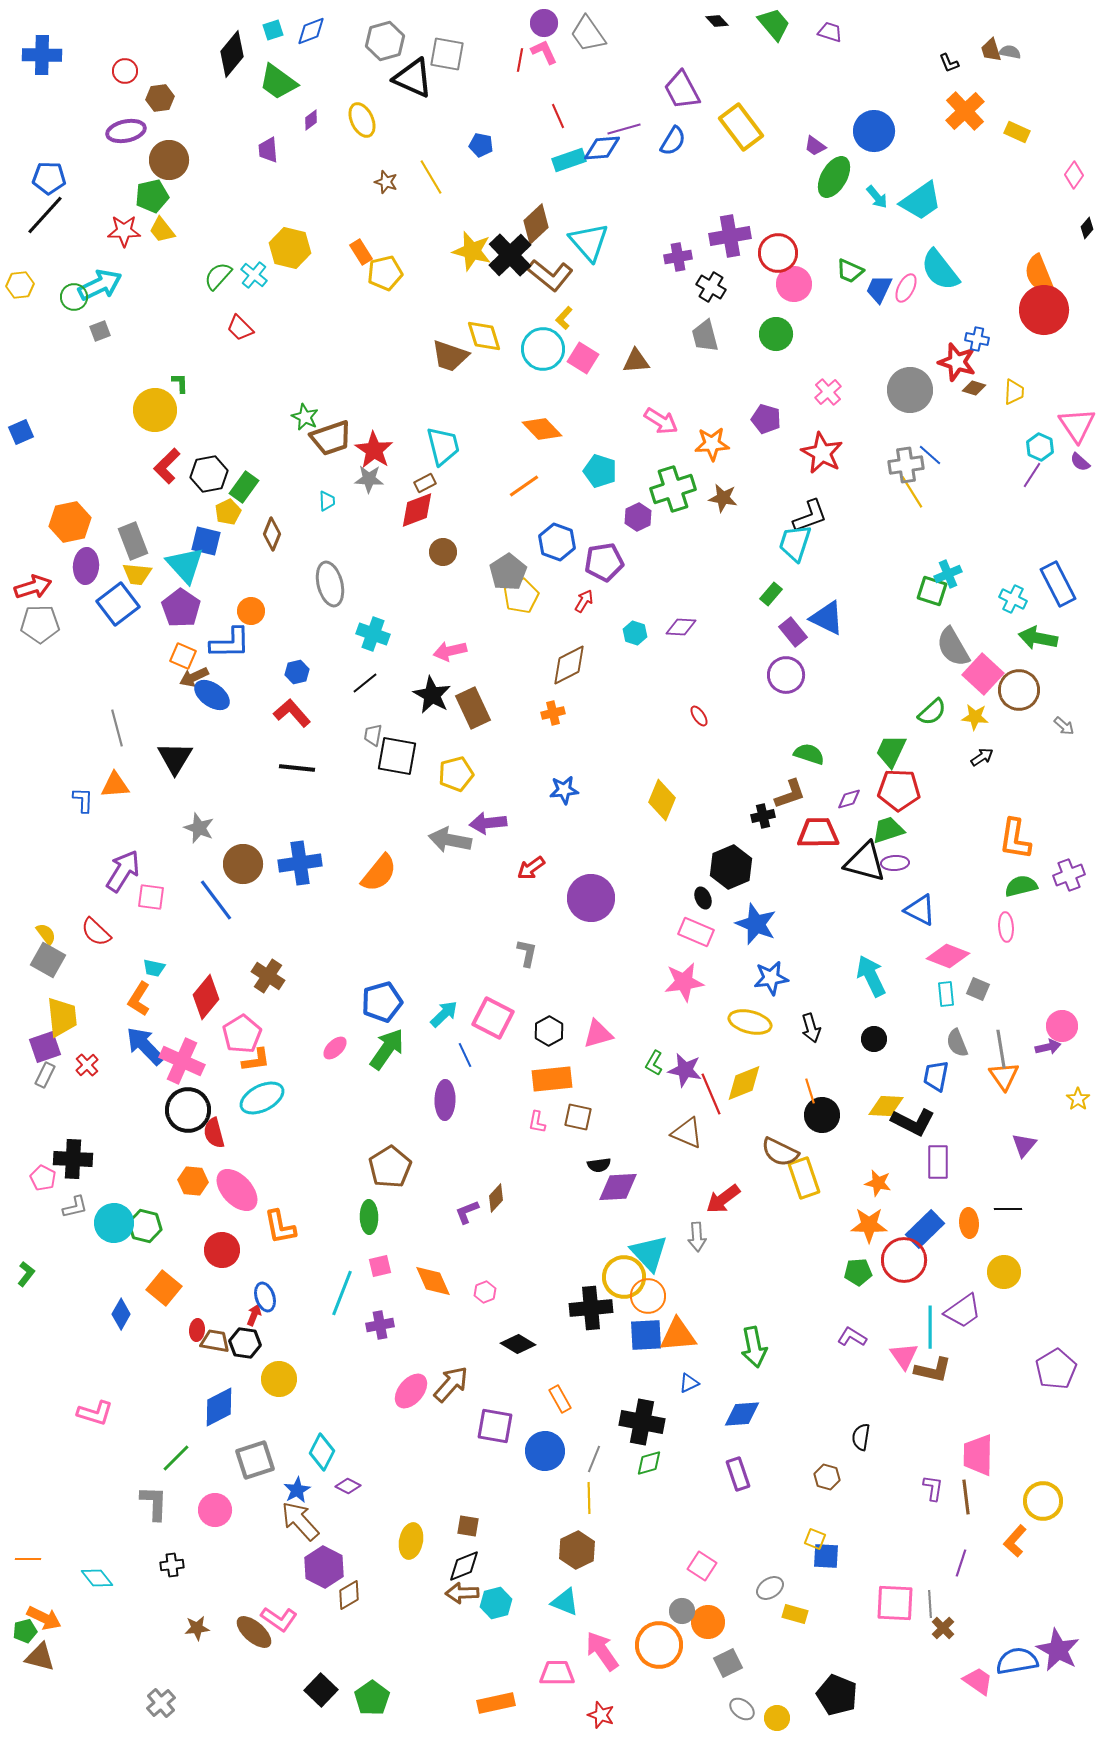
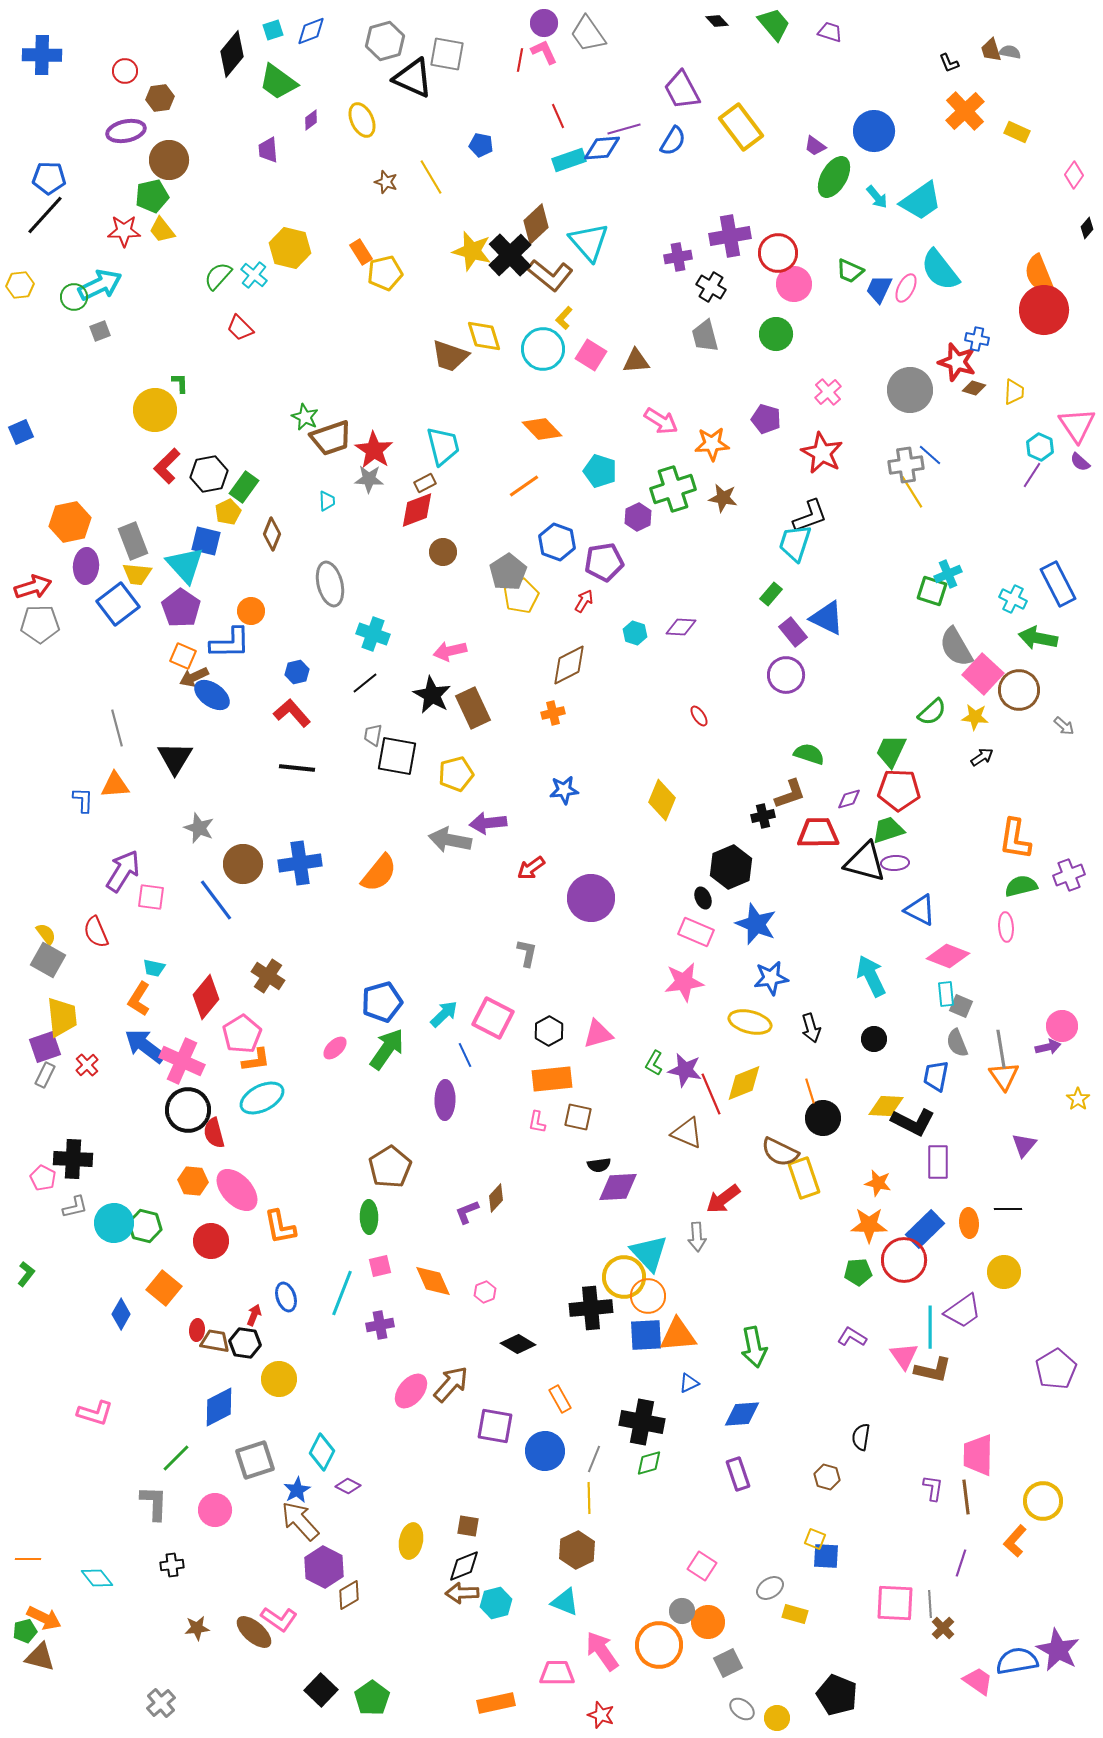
pink square at (583, 358): moved 8 px right, 3 px up
gray semicircle at (953, 647): moved 3 px right
red semicircle at (96, 932): rotated 24 degrees clockwise
gray square at (978, 989): moved 17 px left, 17 px down
blue arrow at (145, 1046): rotated 9 degrees counterclockwise
black circle at (822, 1115): moved 1 px right, 3 px down
red circle at (222, 1250): moved 11 px left, 9 px up
blue ellipse at (265, 1297): moved 21 px right
